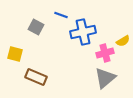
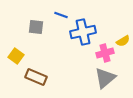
gray square: rotated 21 degrees counterclockwise
yellow square: moved 1 px right, 2 px down; rotated 21 degrees clockwise
